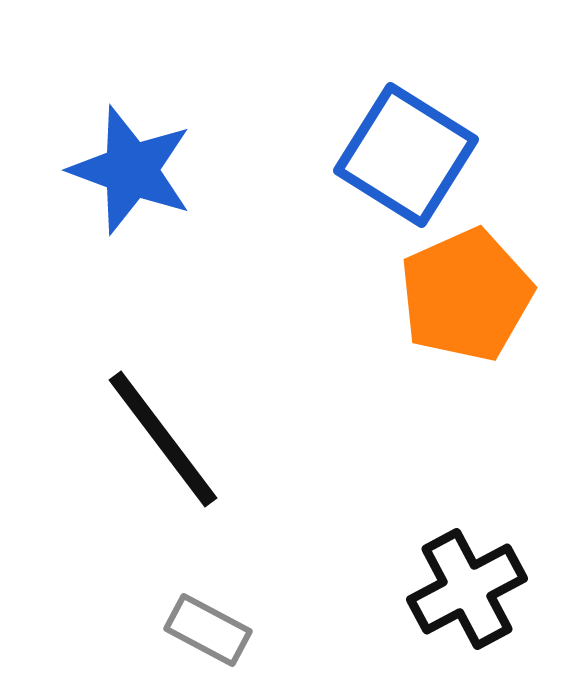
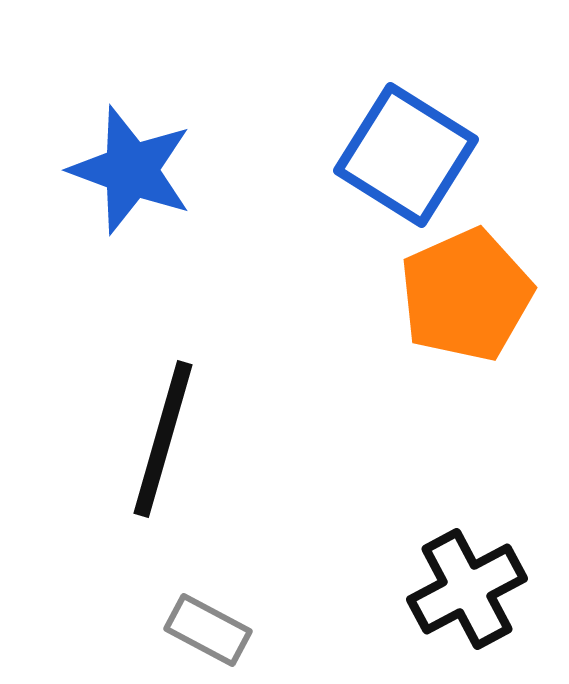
black line: rotated 53 degrees clockwise
